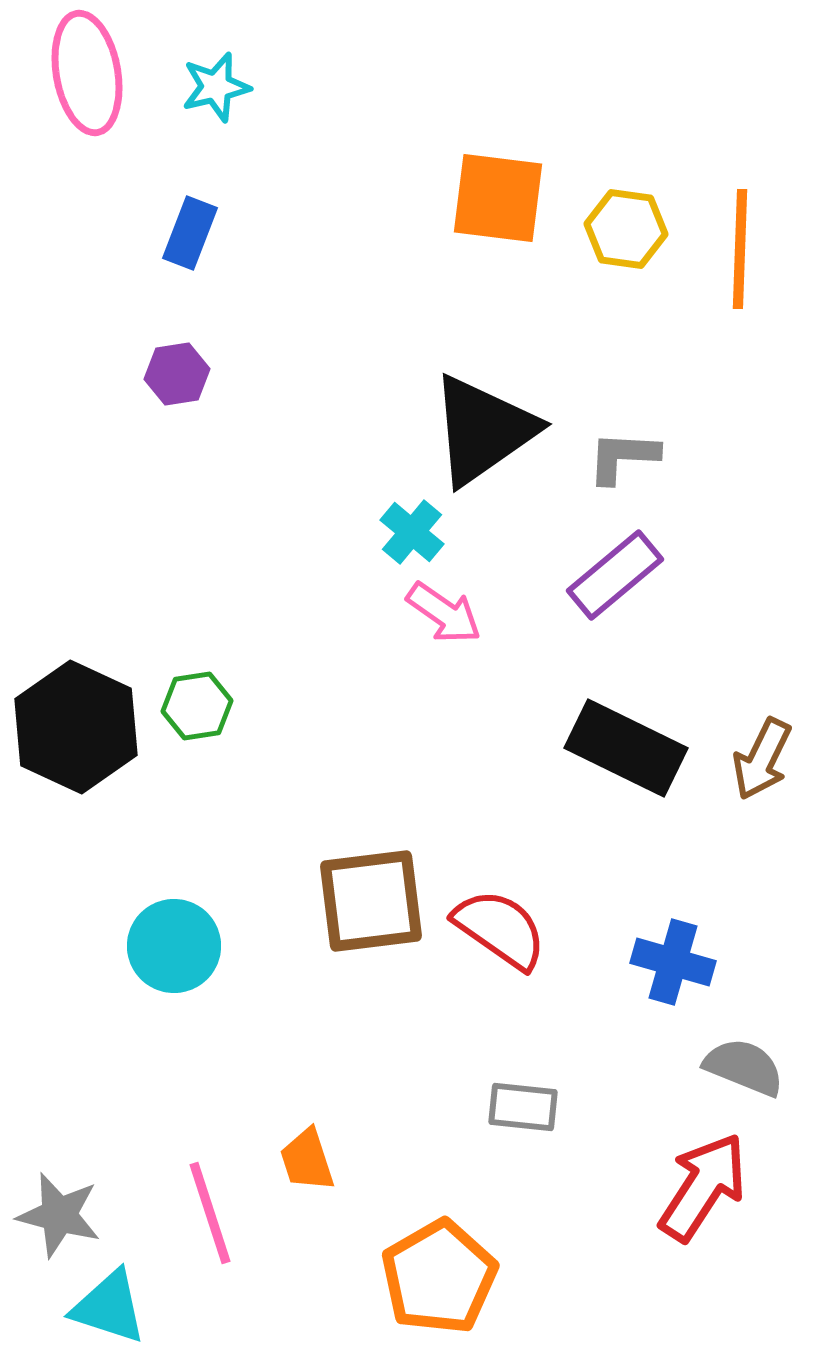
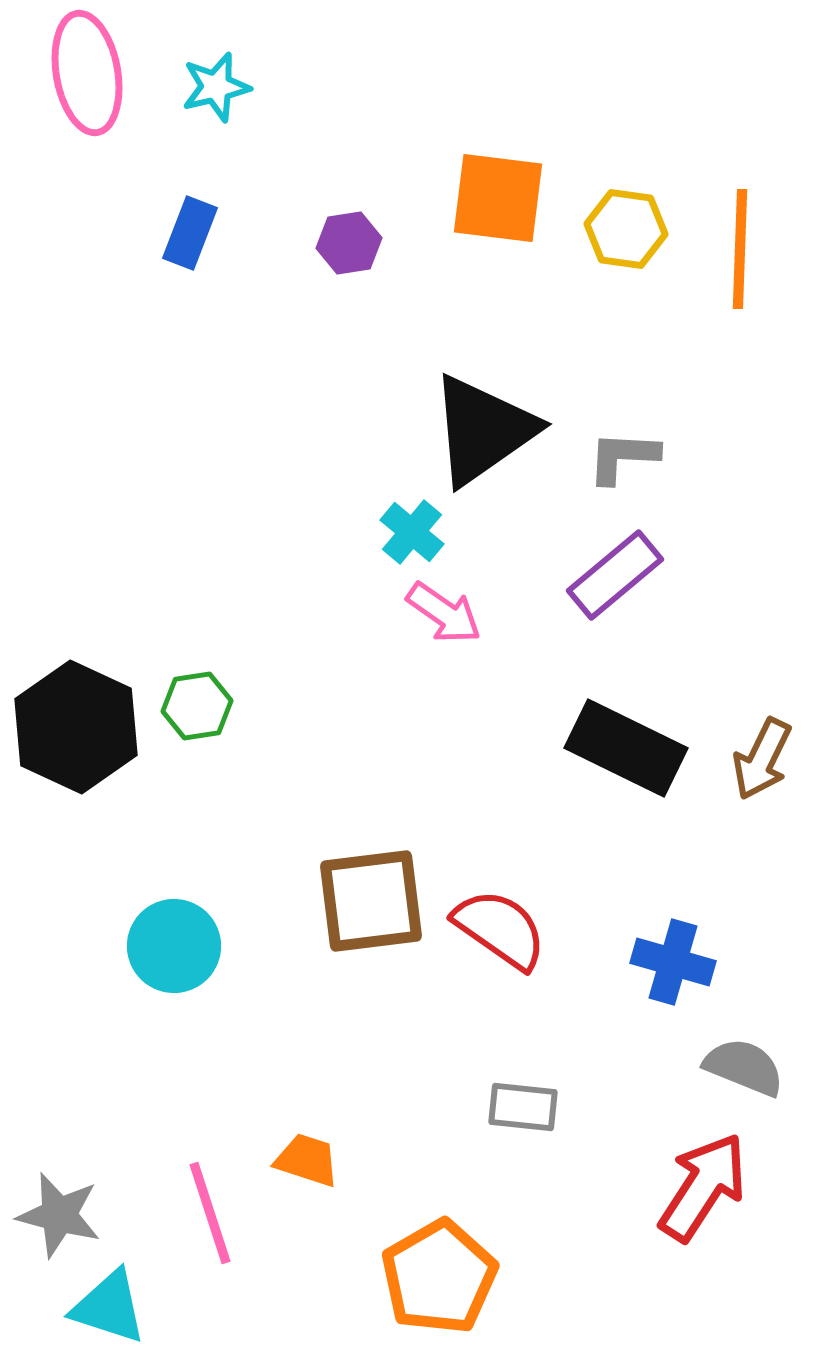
purple hexagon: moved 172 px right, 131 px up
orange trapezoid: rotated 126 degrees clockwise
